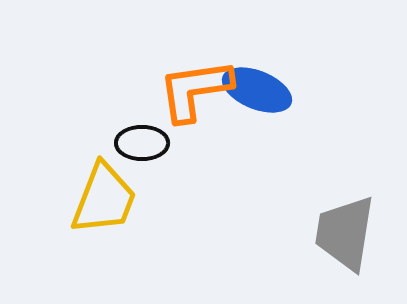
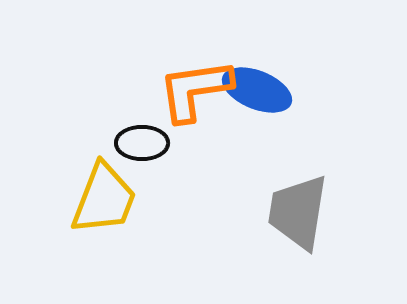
gray trapezoid: moved 47 px left, 21 px up
